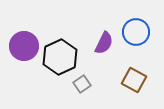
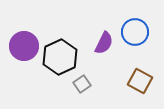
blue circle: moved 1 px left
brown square: moved 6 px right, 1 px down
